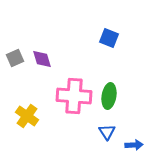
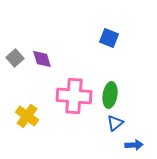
gray square: rotated 18 degrees counterclockwise
green ellipse: moved 1 px right, 1 px up
blue triangle: moved 8 px right, 9 px up; rotated 24 degrees clockwise
